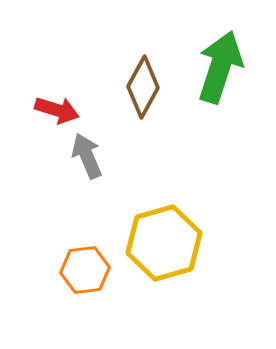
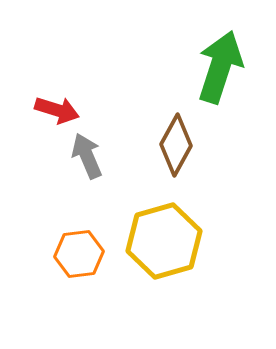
brown diamond: moved 33 px right, 58 px down
yellow hexagon: moved 2 px up
orange hexagon: moved 6 px left, 16 px up
